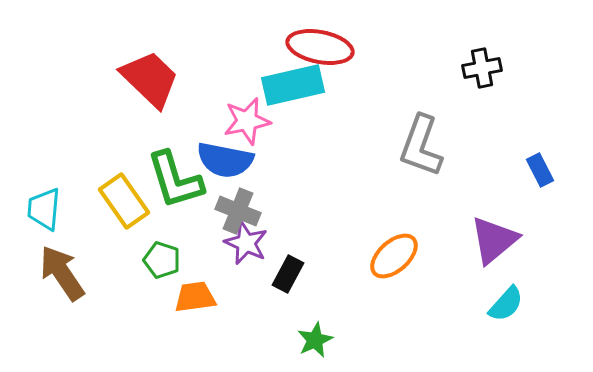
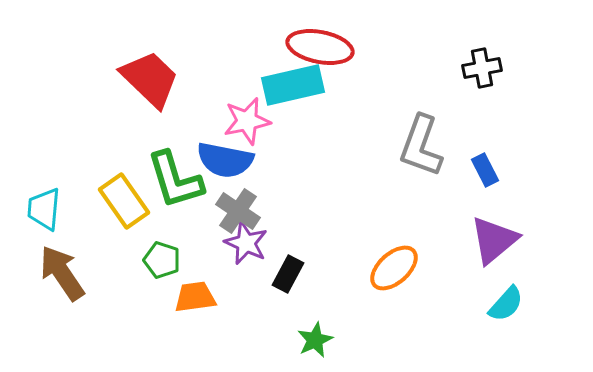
blue rectangle: moved 55 px left
gray cross: rotated 12 degrees clockwise
orange ellipse: moved 12 px down
